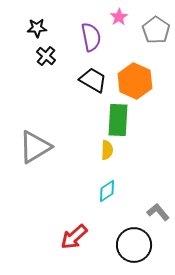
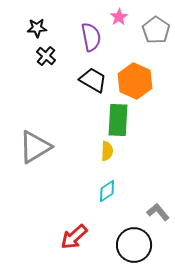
yellow semicircle: moved 1 px down
